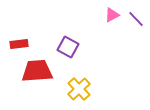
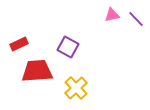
pink triangle: rotated 14 degrees clockwise
red rectangle: rotated 18 degrees counterclockwise
yellow cross: moved 3 px left, 1 px up
